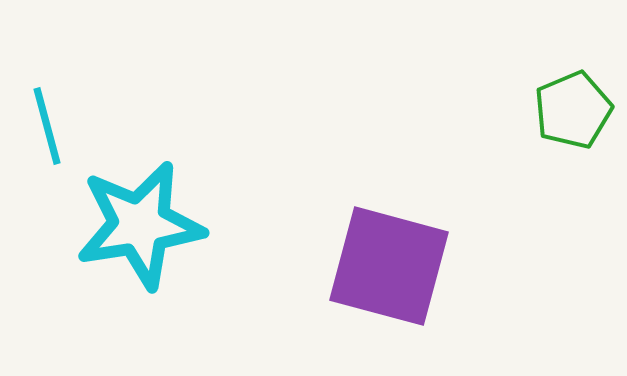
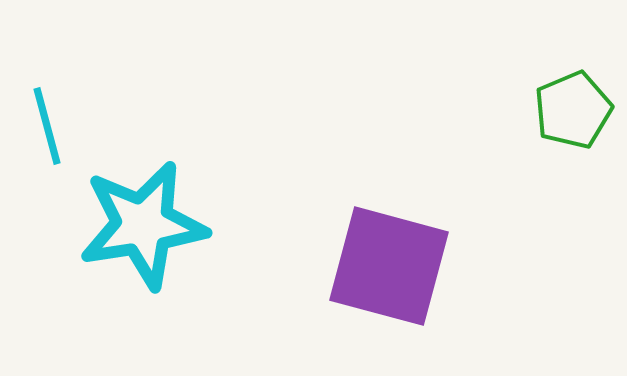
cyan star: moved 3 px right
